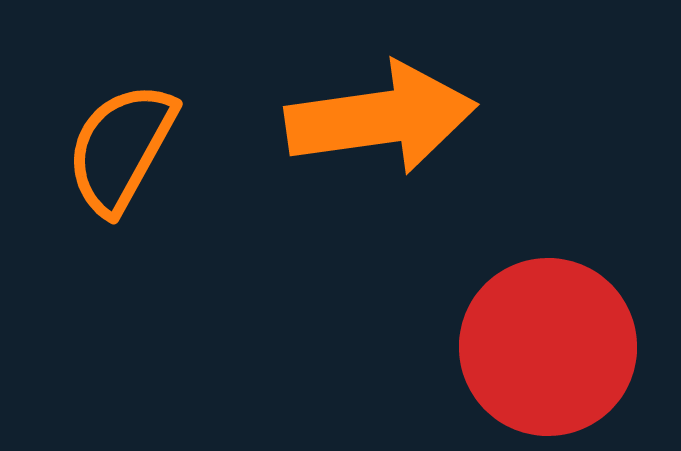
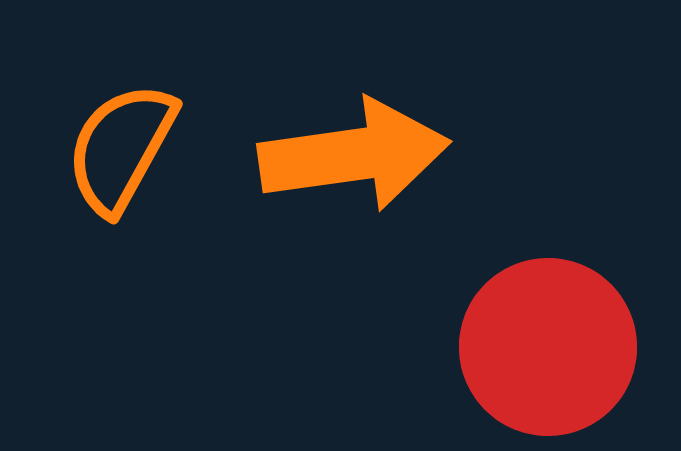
orange arrow: moved 27 px left, 37 px down
